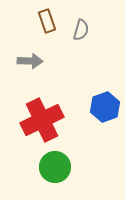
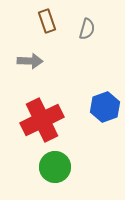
gray semicircle: moved 6 px right, 1 px up
